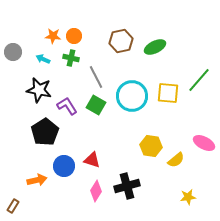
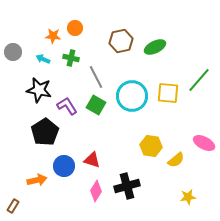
orange circle: moved 1 px right, 8 px up
